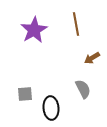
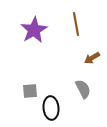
gray square: moved 5 px right, 3 px up
